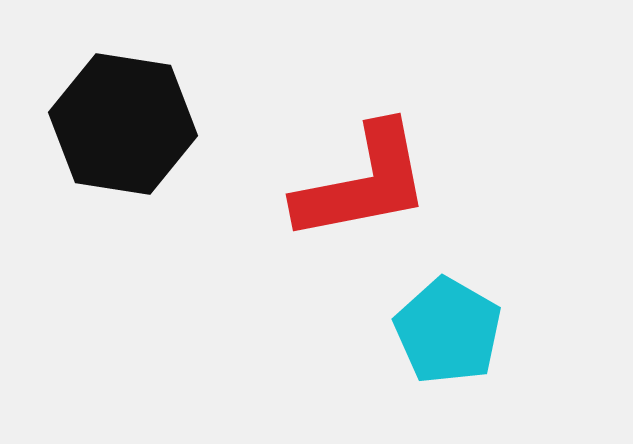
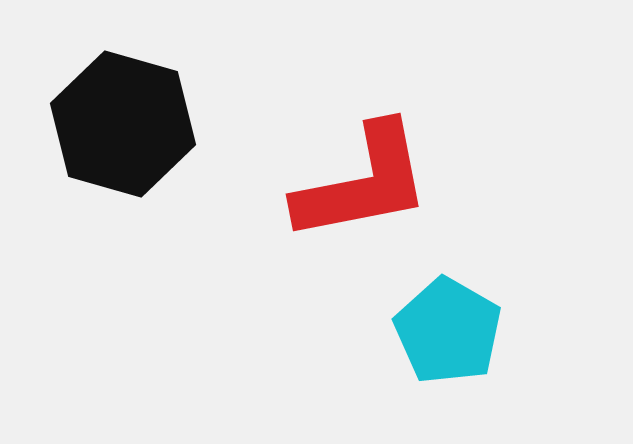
black hexagon: rotated 7 degrees clockwise
